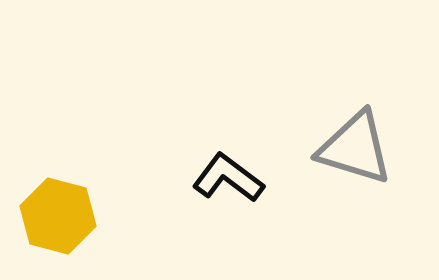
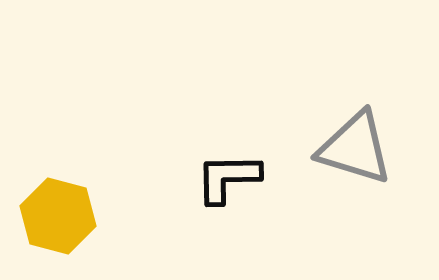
black L-shape: rotated 38 degrees counterclockwise
